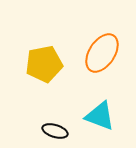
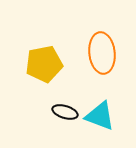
orange ellipse: rotated 39 degrees counterclockwise
black ellipse: moved 10 px right, 19 px up
